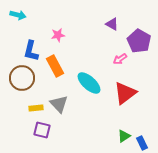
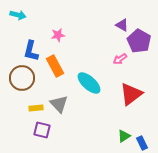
purple triangle: moved 10 px right, 1 px down
red triangle: moved 6 px right, 1 px down
